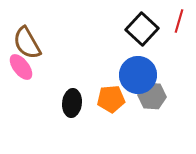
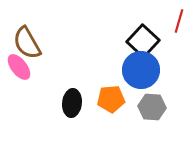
black square: moved 1 px right, 12 px down
pink ellipse: moved 2 px left
blue circle: moved 3 px right, 5 px up
gray hexagon: moved 11 px down
